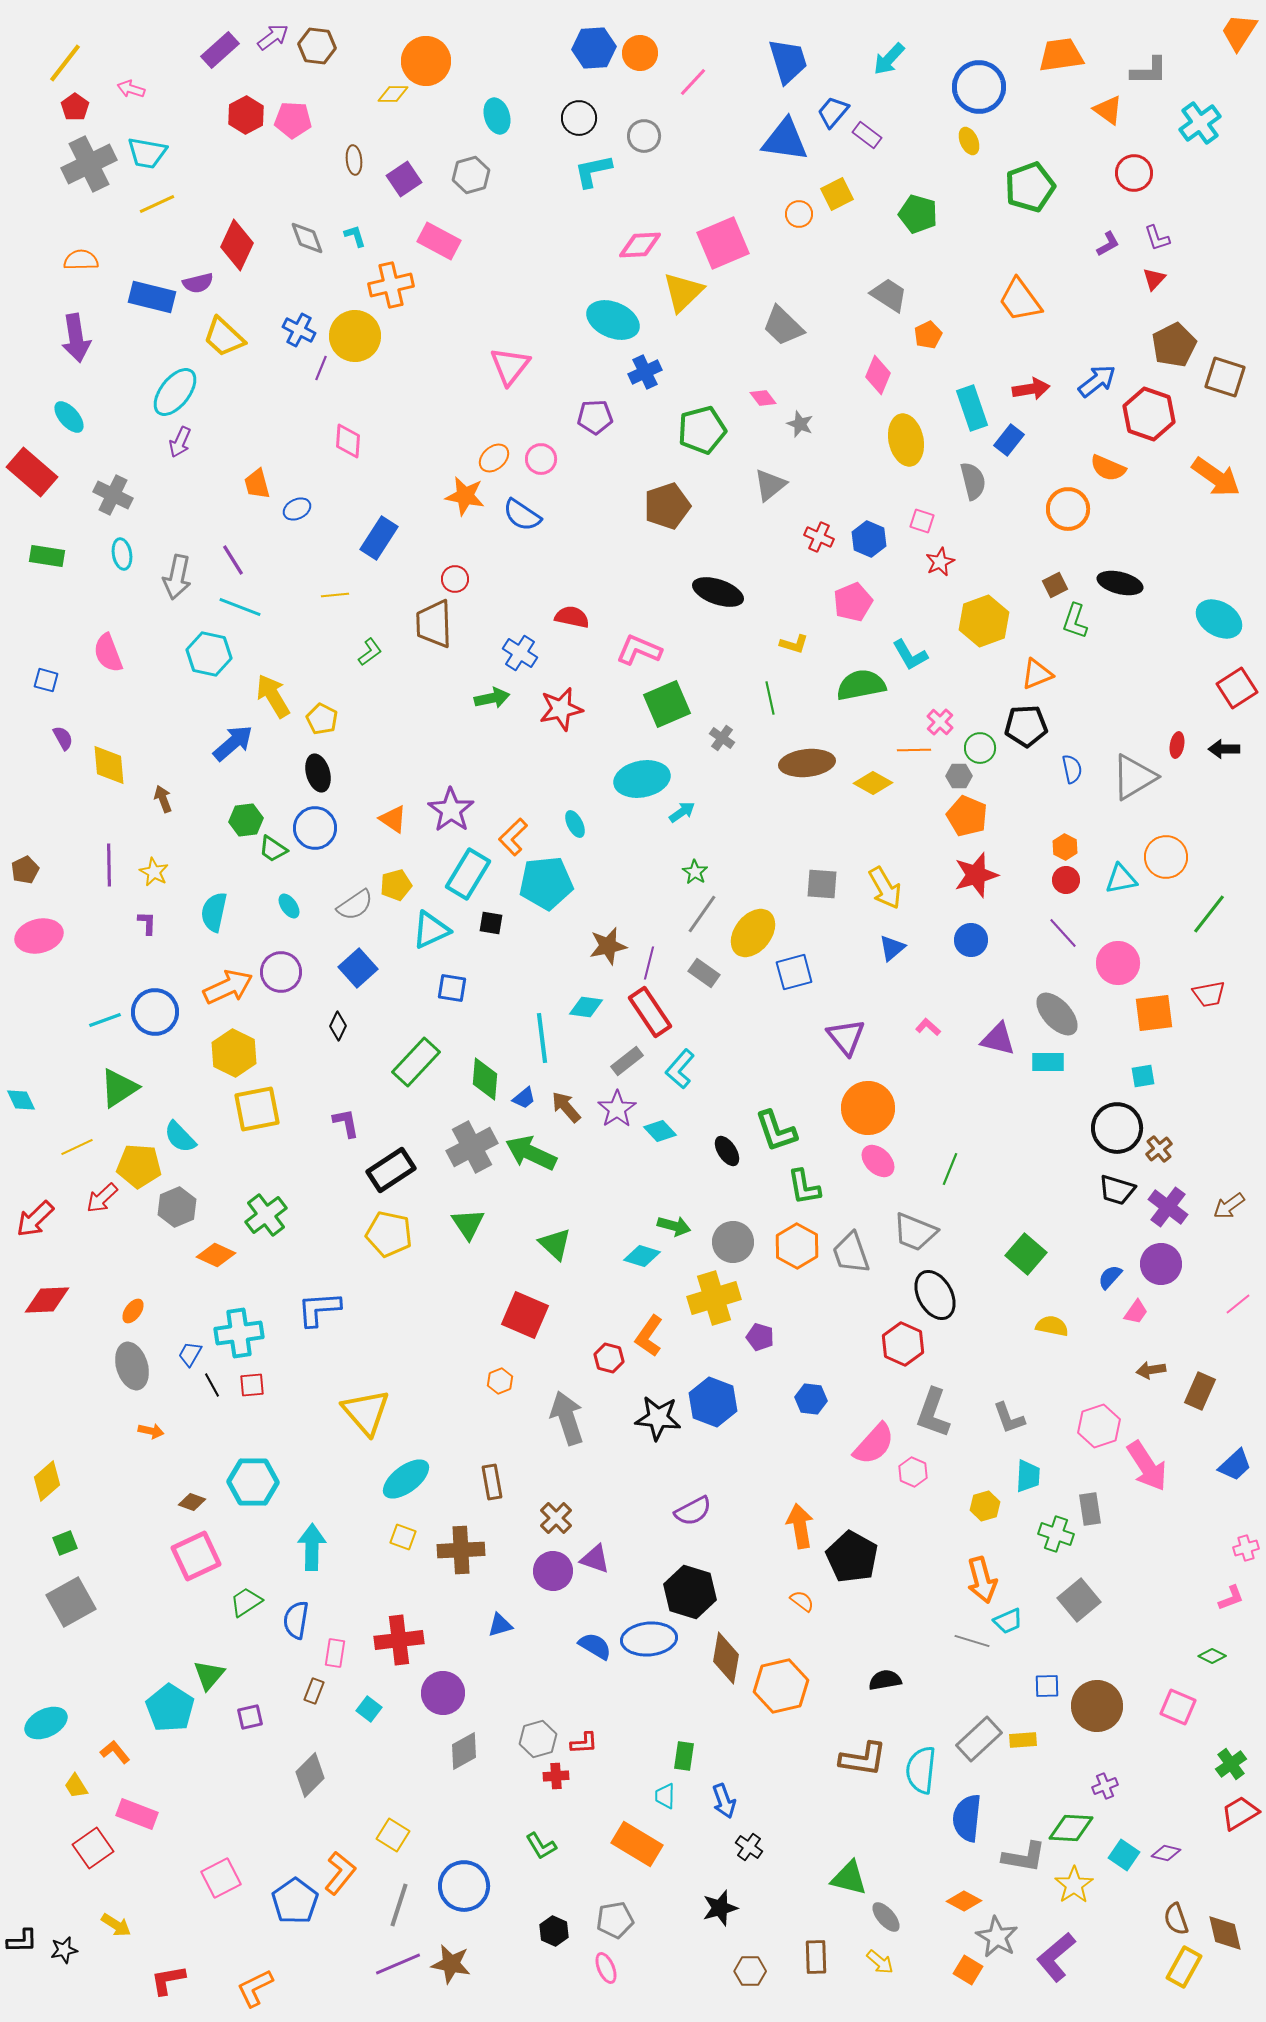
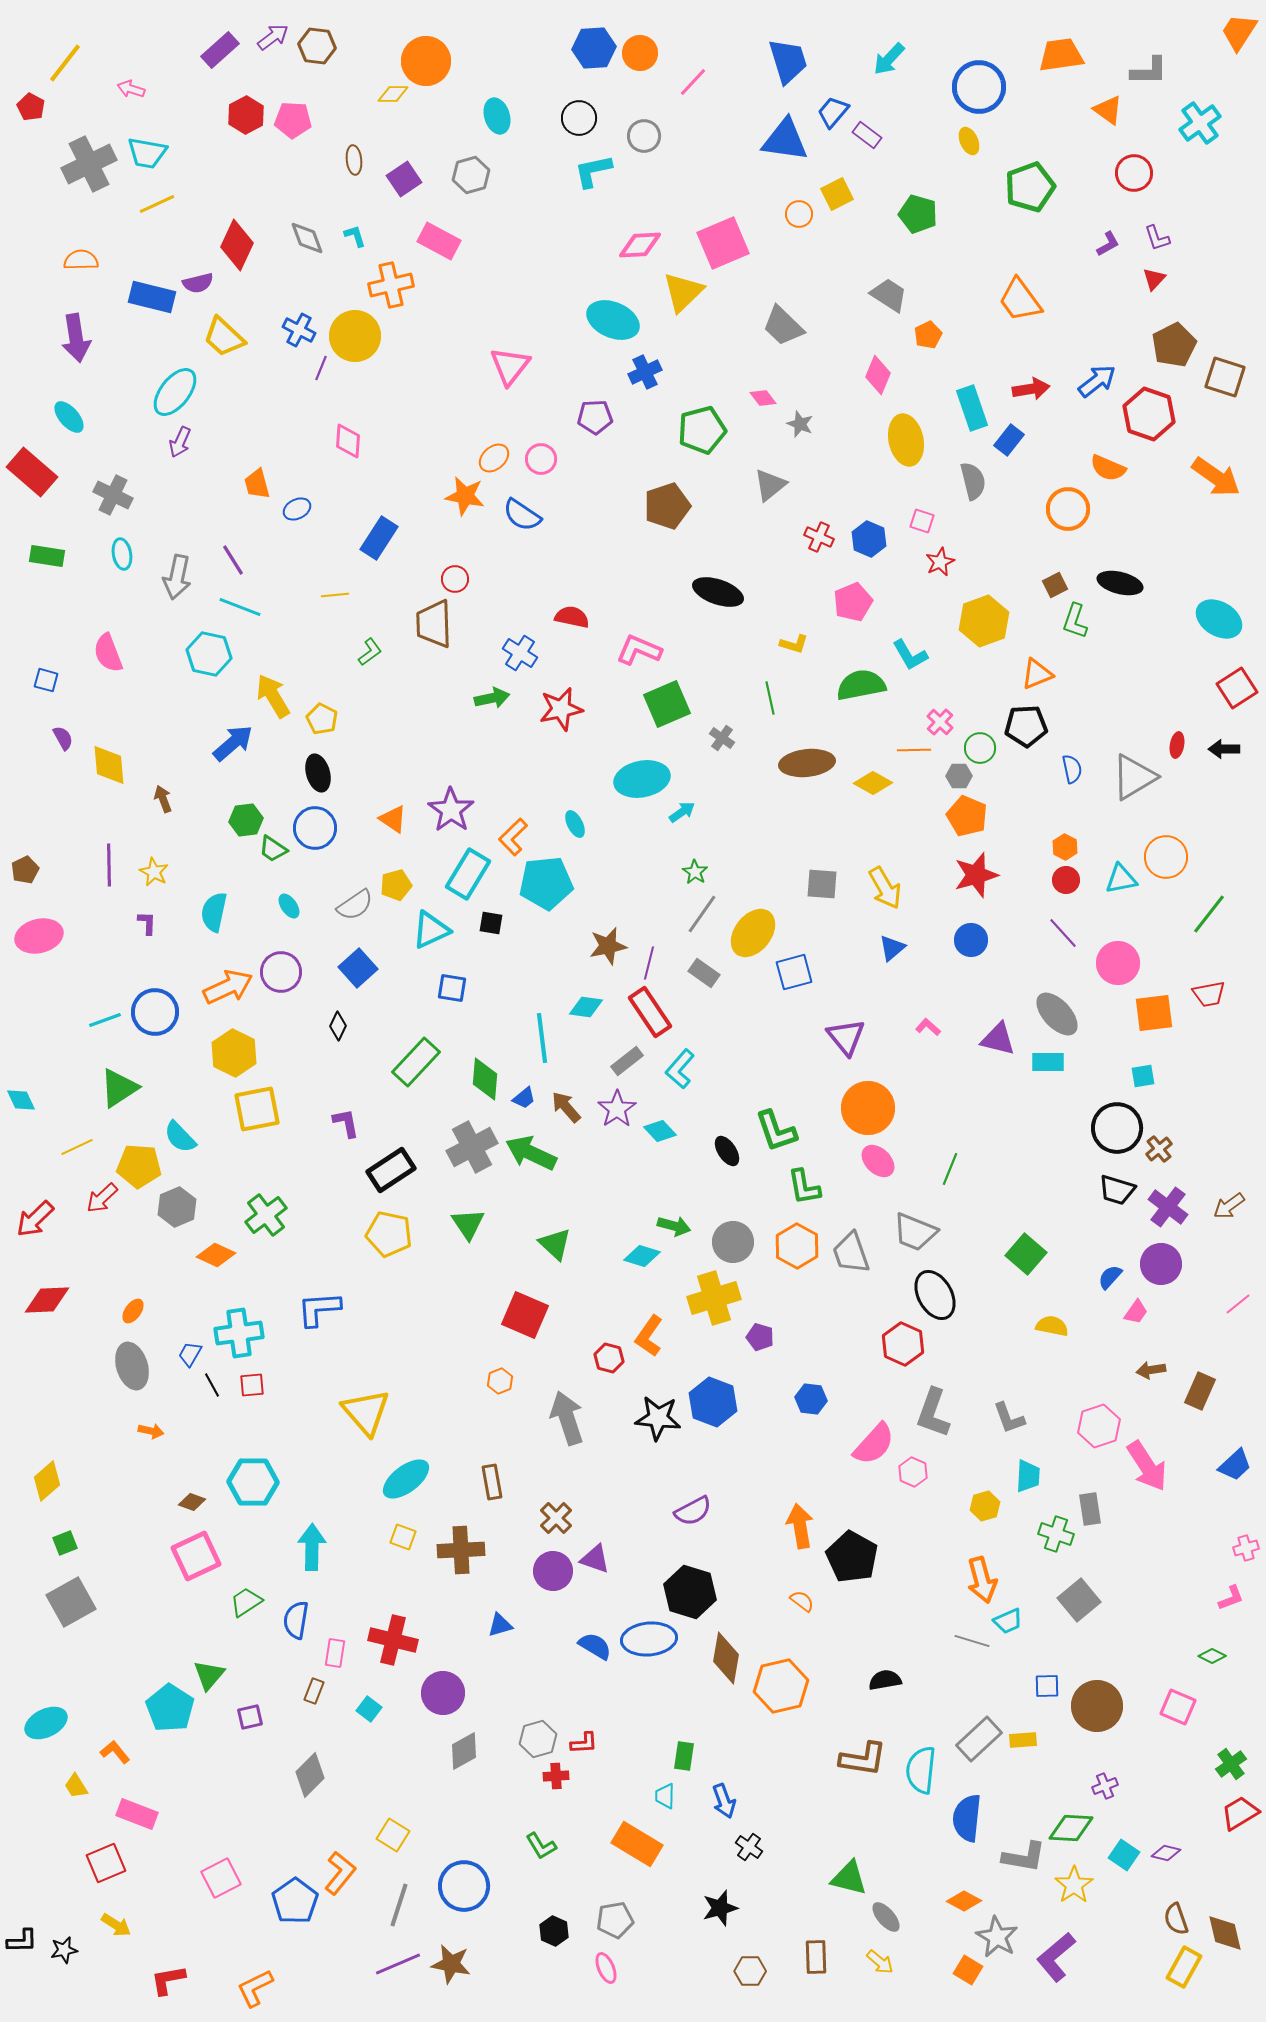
red pentagon at (75, 107): moved 44 px left; rotated 8 degrees counterclockwise
red cross at (399, 1640): moved 6 px left; rotated 21 degrees clockwise
red square at (93, 1848): moved 13 px right, 15 px down; rotated 12 degrees clockwise
